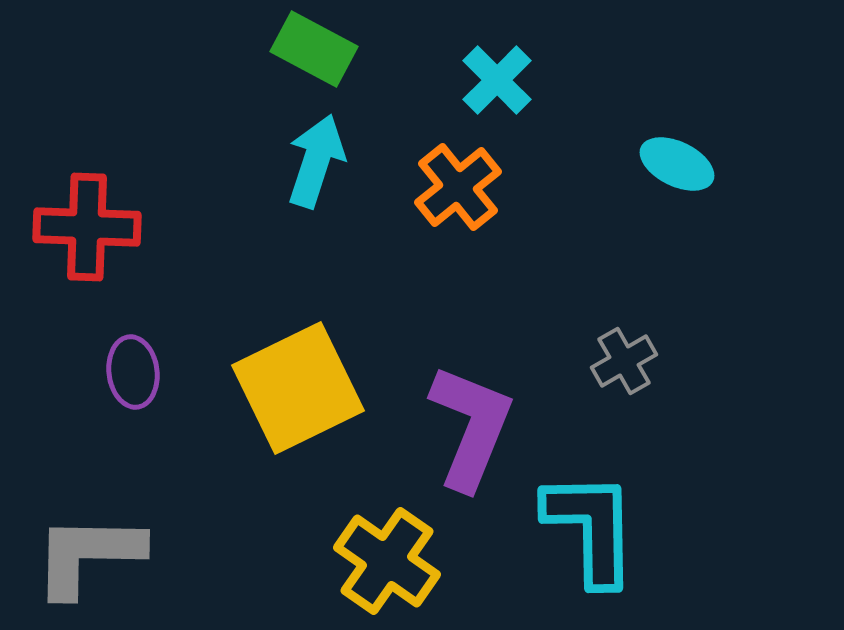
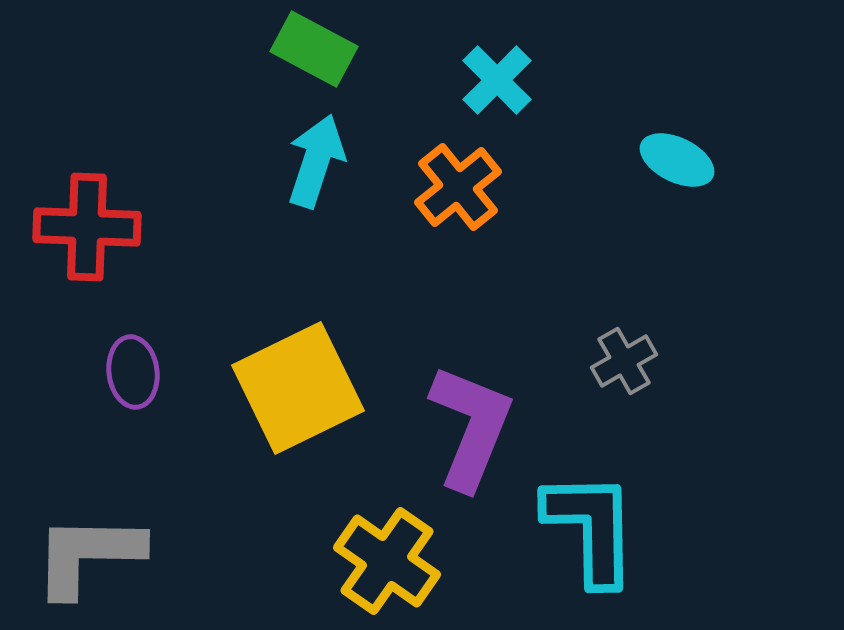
cyan ellipse: moved 4 px up
